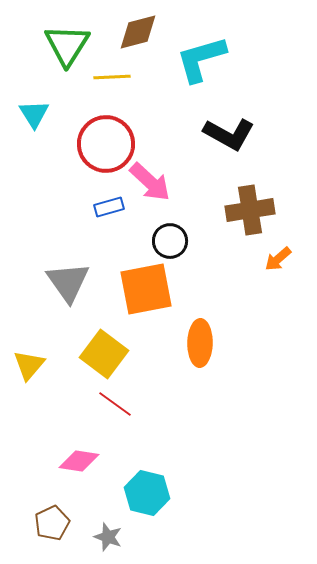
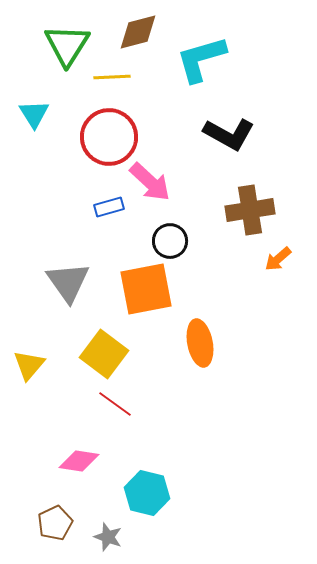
red circle: moved 3 px right, 7 px up
orange ellipse: rotated 12 degrees counterclockwise
brown pentagon: moved 3 px right
